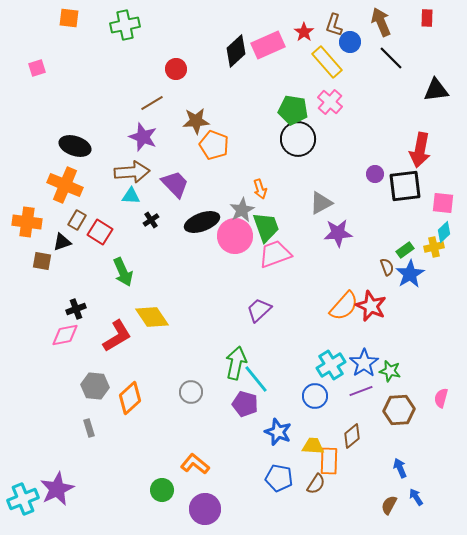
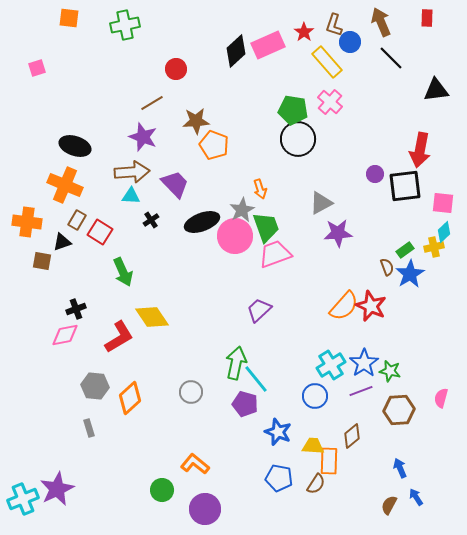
red L-shape at (117, 336): moved 2 px right, 1 px down
